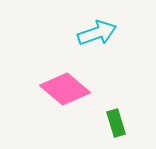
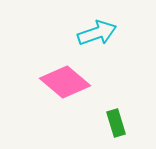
pink diamond: moved 7 px up
